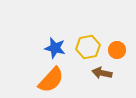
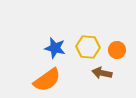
yellow hexagon: rotated 15 degrees clockwise
orange semicircle: moved 4 px left; rotated 12 degrees clockwise
